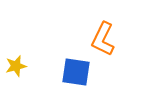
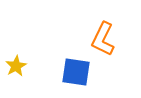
yellow star: rotated 15 degrees counterclockwise
